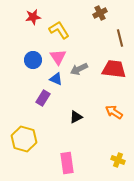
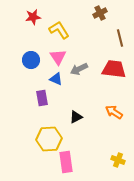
blue circle: moved 2 px left
purple rectangle: moved 1 px left; rotated 42 degrees counterclockwise
yellow hexagon: moved 25 px right; rotated 20 degrees counterclockwise
pink rectangle: moved 1 px left, 1 px up
